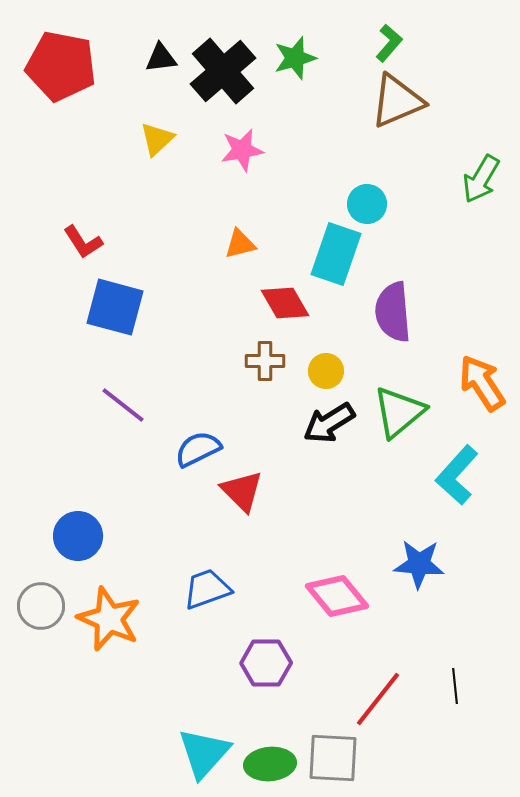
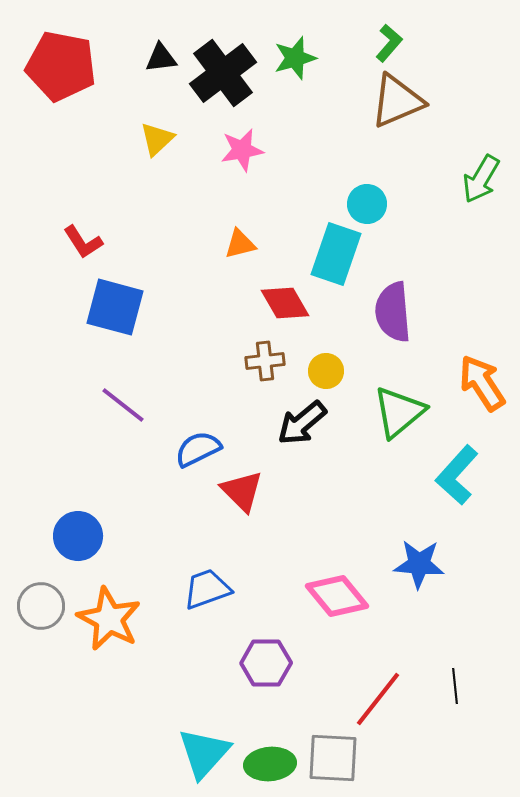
black cross: moved 2 px down; rotated 4 degrees clockwise
brown cross: rotated 6 degrees counterclockwise
black arrow: moved 27 px left; rotated 8 degrees counterclockwise
orange star: rotated 4 degrees clockwise
